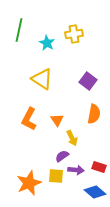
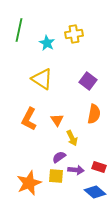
purple semicircle: moved 3 px left, 1 px down
